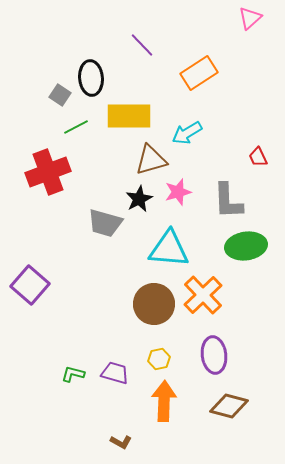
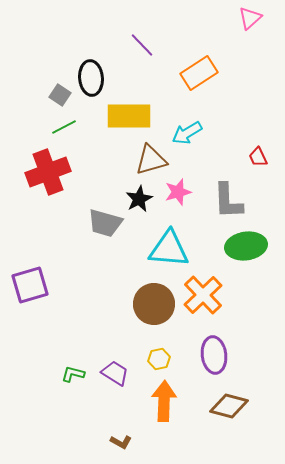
green line: moved 12 px left
purple square: rotated 33 degrees clockwise
purple trapezoid: rotated 16 degrees clockwise
